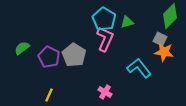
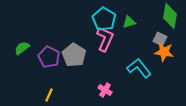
green diamond: rotated 35 degrees counterclockwise
green triangle: moved 2 px right
pink cross: moved 2 px up
